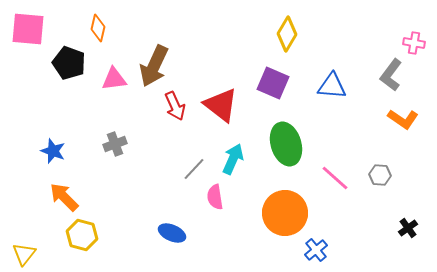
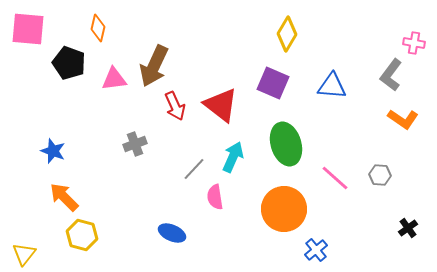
gray cross: moved 20 px right
cyan arrow: moved 2 px up
orange circle: moved 1 px left, 4 px up
